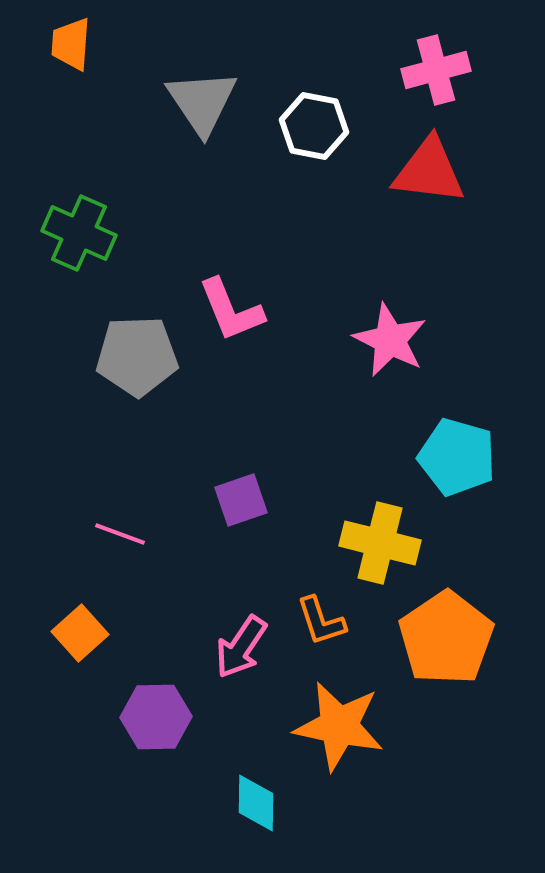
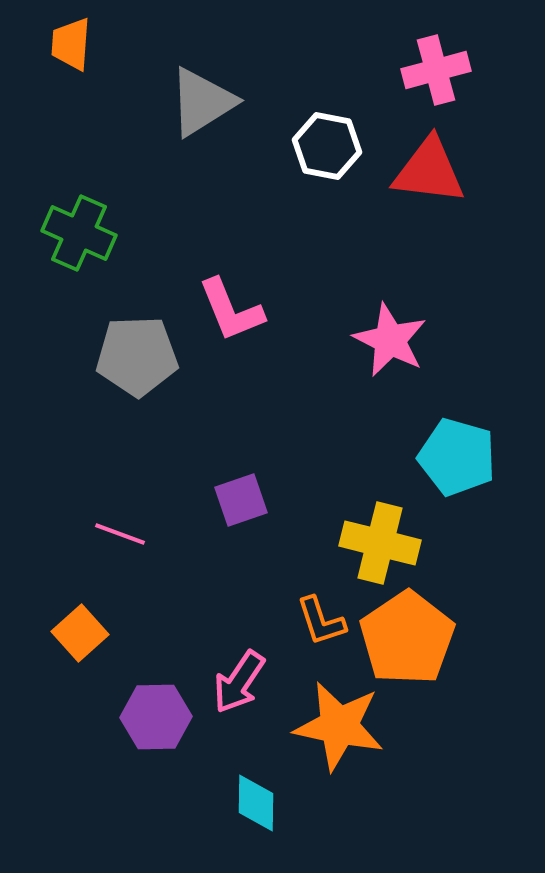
gray triangle: rotated 32 degrees clockwise
white hexagon: moved 13 px right, 20 px down
orange pentagon: moved 39 px left
pink arrow: moved 2 px left, 35 px down
